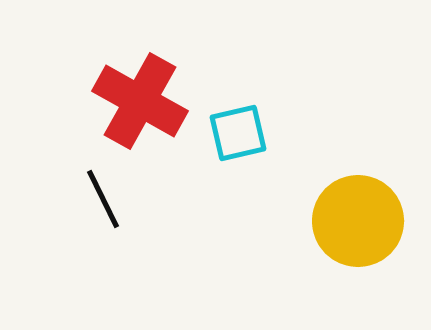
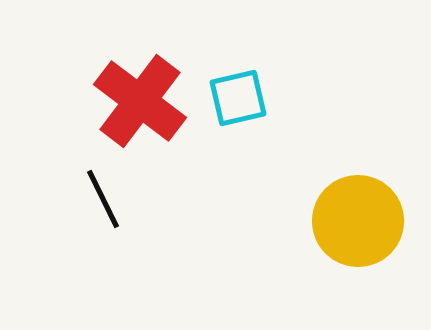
red cross: rotated 8 degrees clockwise
cyan square: moved 35 px up
